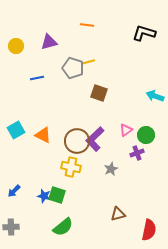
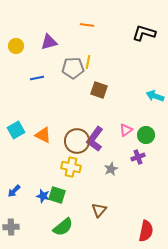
yellow line: rotated 64 degrees counterclockwise
gray pentagon: rotated 20 degrees counterclockwise
brown square: moved 3 px up
purple L-shape: rotated 10 degrees counterclockwise
purple cross: moved 1 px right, 4 px down
blue star: moved 1 px left
brown triangle: moved 19 px left, 4 px up; rotated 35 degrees counterclockwise
red semicircle: moved 3 px left, 1 px down
